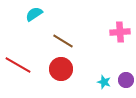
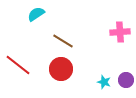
cyan semicircle: moved 2 px right
red line: rotated 8 degrees clockwise
